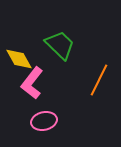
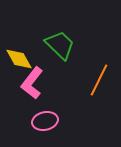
pink ellipse: moved 1 px right
